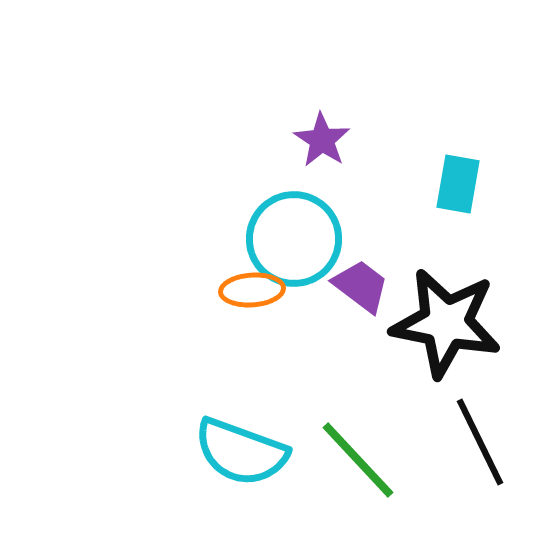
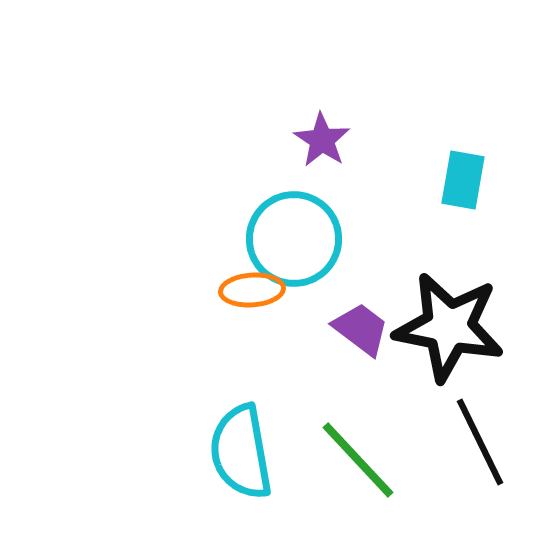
cyan rectangle: moved 5 px right, 4 px up
purple trapezoid: moved 43 px down
black star: moved 3 px right, 4 px down
cyan semicircle: rotated 60 degrees clockwise
